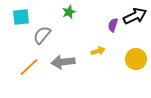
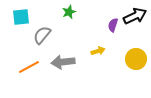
orange line: rotated 15 degrees clockwise
